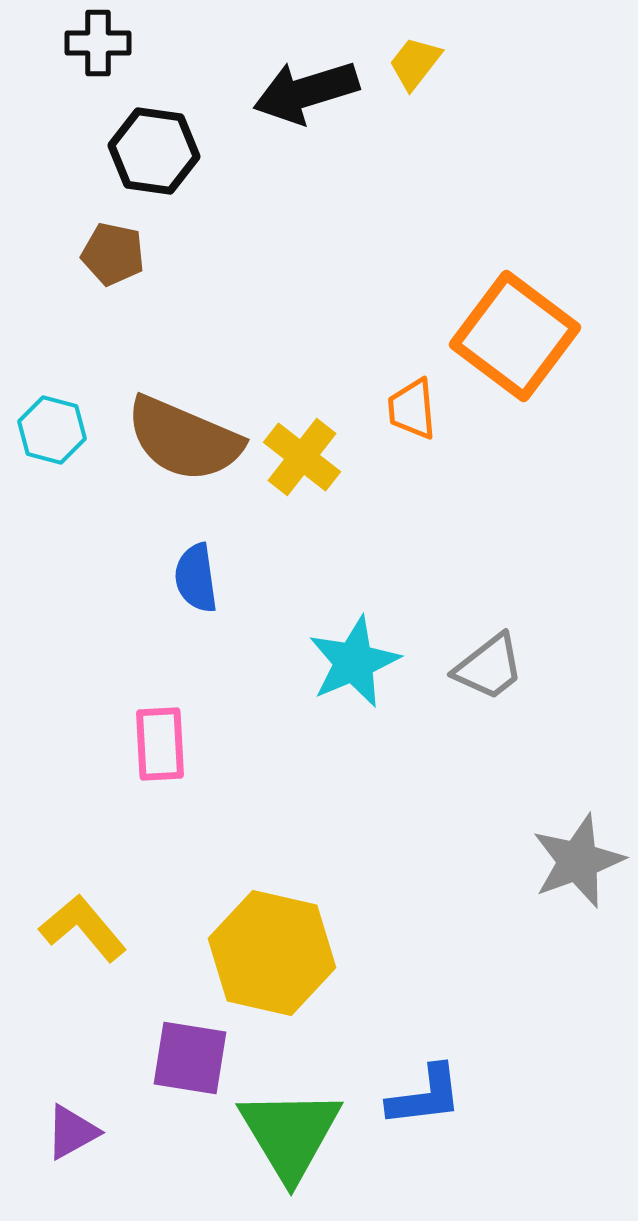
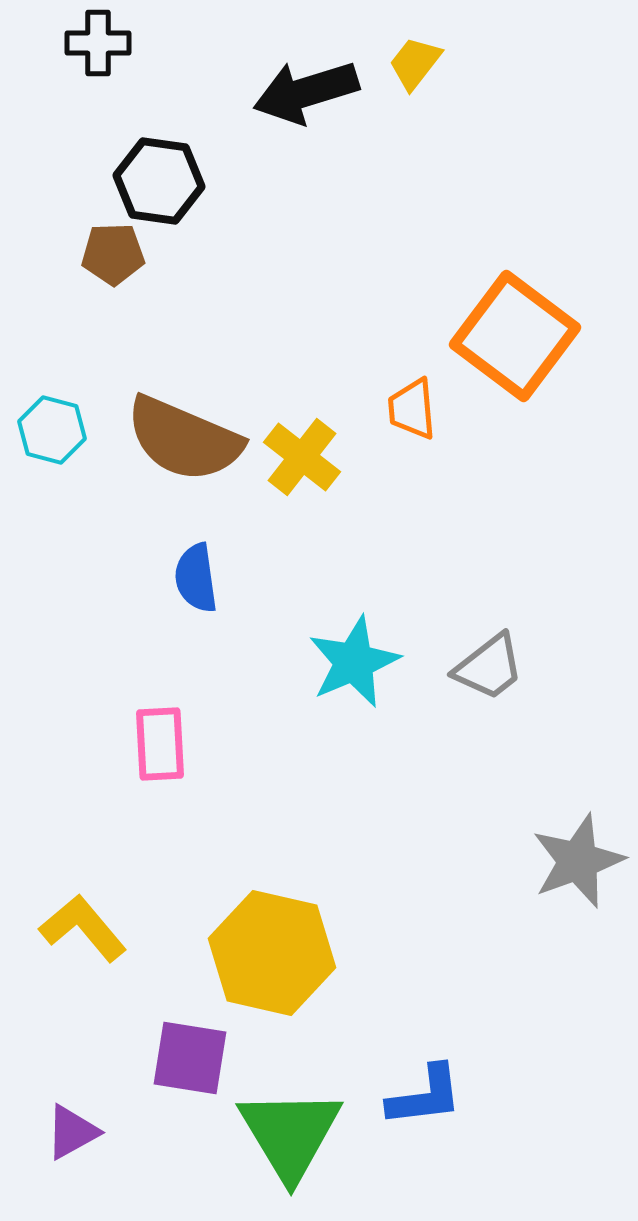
black hexagon: moved 5 px right, 30 px down
brown pentagon: rotated 14 degrees counterclockwise
